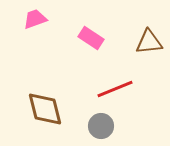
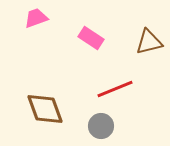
pink trapezoid: moved 1 px right, 1 px up
brown triangle: rotated 8 degrees counterclockwise
brown diamond: rotated 6 degrees counterclockwise
